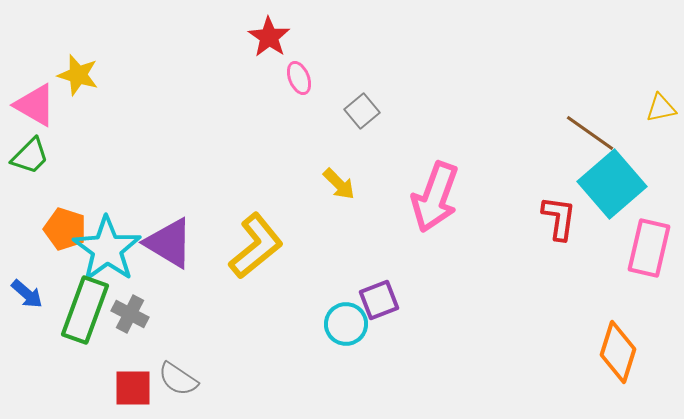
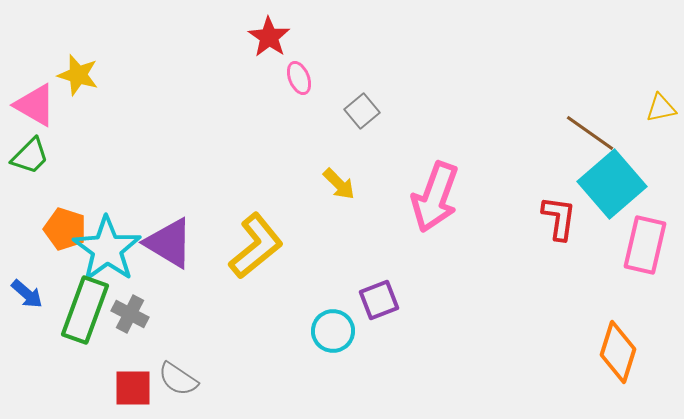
pink rectangle: moved 4 px left, 3 px up
cyan circle: moved 13 px left, 7 px down
